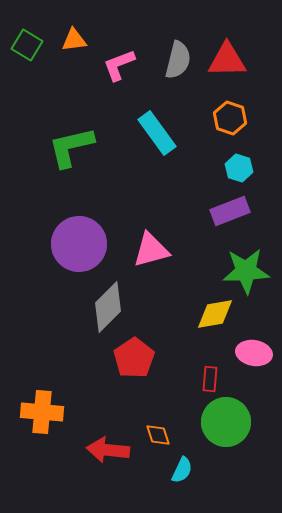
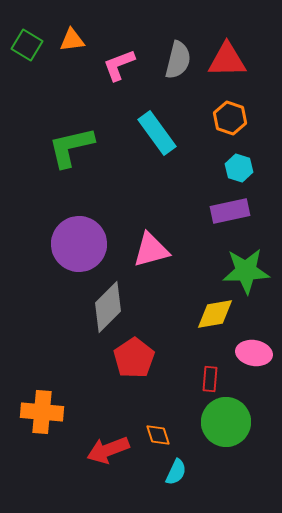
orange triangle: moved 2 px left
purple rectangle: rotated 9 degrees clockwise
red arrow: rotated 27 degrees counterclockwise
cyan semicircle: moved 6 px left, 2 px down
